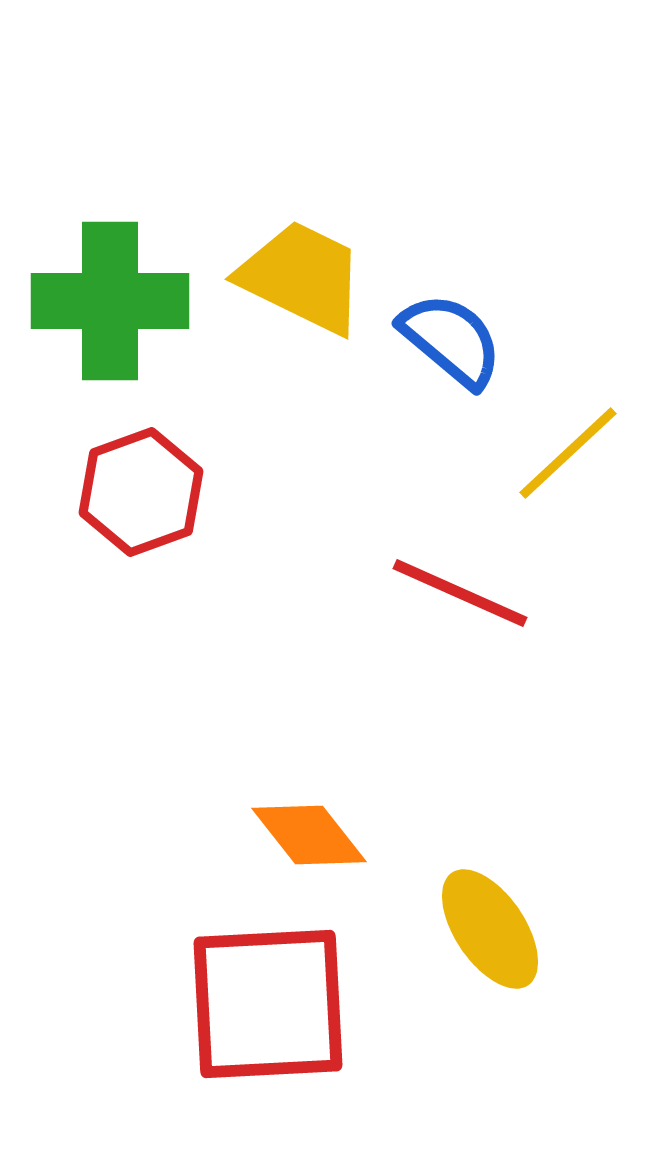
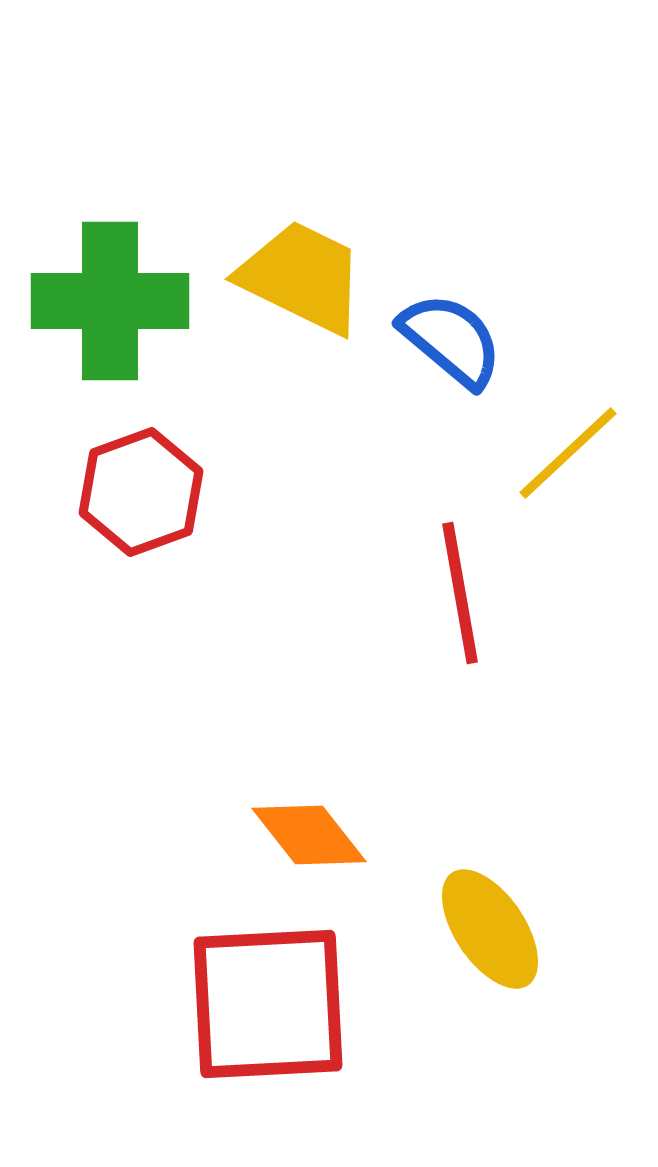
red line: rotated 56 degrees clockwise
